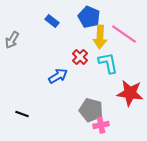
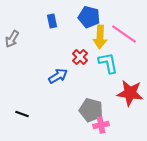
blue pentagon: rotated 10 degrees counterclockwise
blue rectangle: rotated 40 degrees clockwise
gray arrow: moved 1 px up
